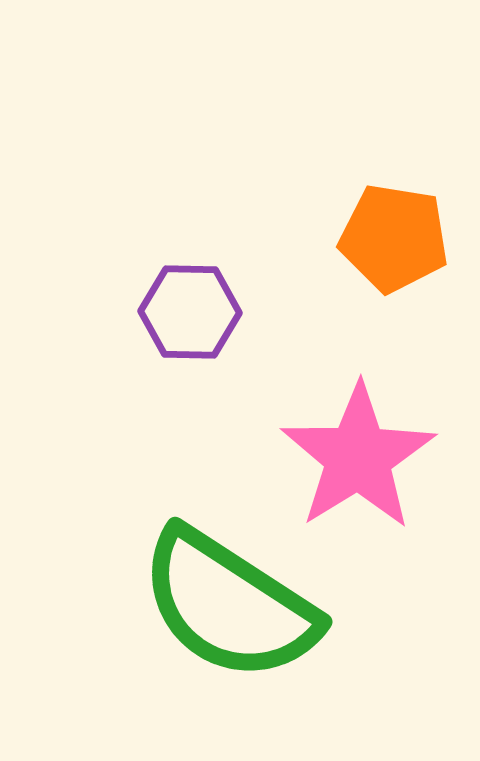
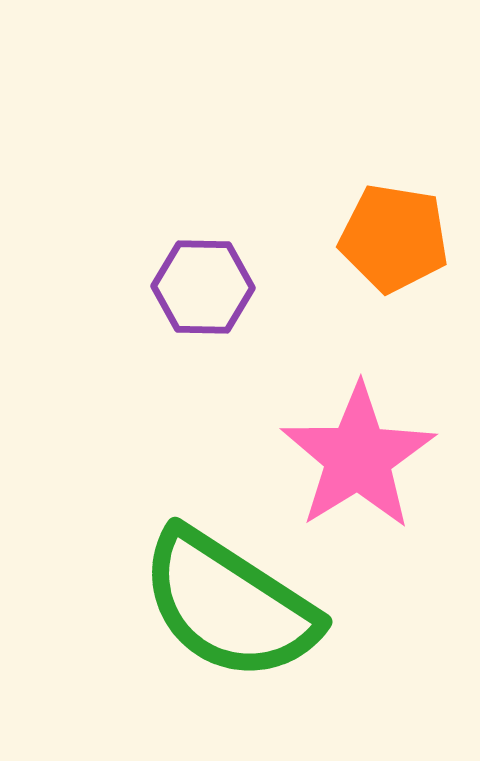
purple hexagon: moved 13 px right, 25 px up
